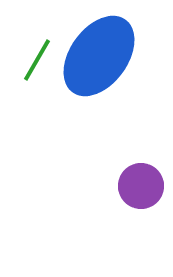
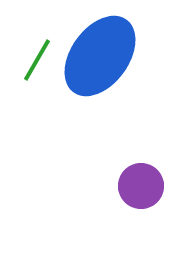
blue ellipse: moved 1 px right
